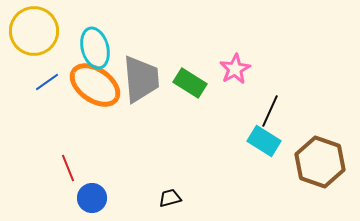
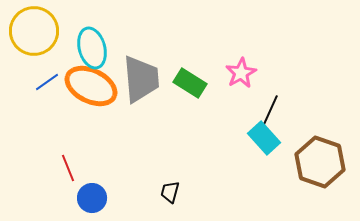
cyan ellipse: moved 3 px left
pink star: moved 6 px right, 4 px down
orange ellipse: moved 4 px left, 1 px down; rotated 9 degrees counterclockwise
cyan rectangle: moved 3 px up; rotated 16 degrees clockwise
black trapezoid: moved 6 px up; rotated 60 degrees counterclockwise
